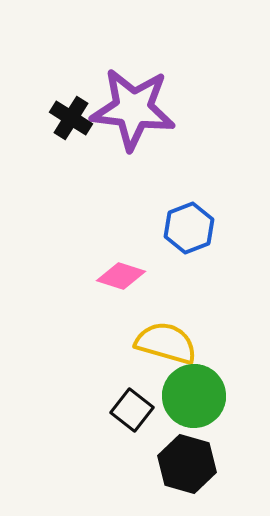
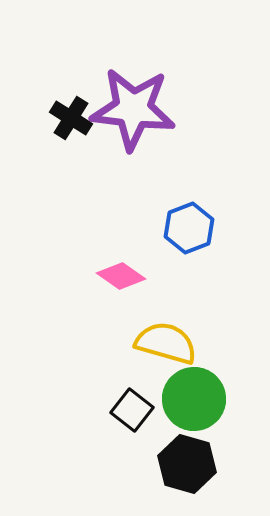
pink diamond: rotated 18 degrees clockwise
green circle: moved 3 px down
